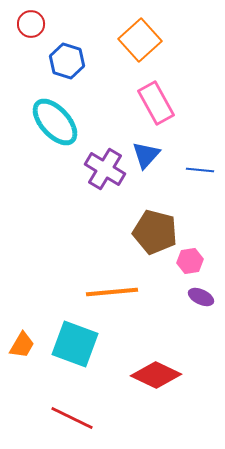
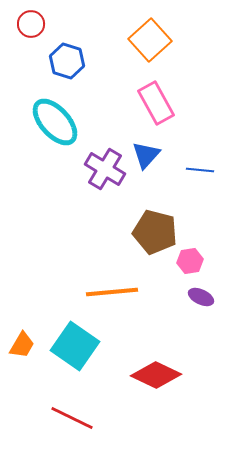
orange square: moved 10 px right
cyan square: moved 2 px down; rotated 15 degrees clockwise
